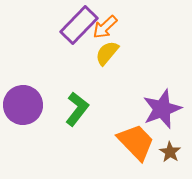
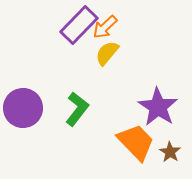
purple circle: moved 3 px down
purple star: moved 4 px left, 2 px up; rotated 18 degrees counterclockwise
